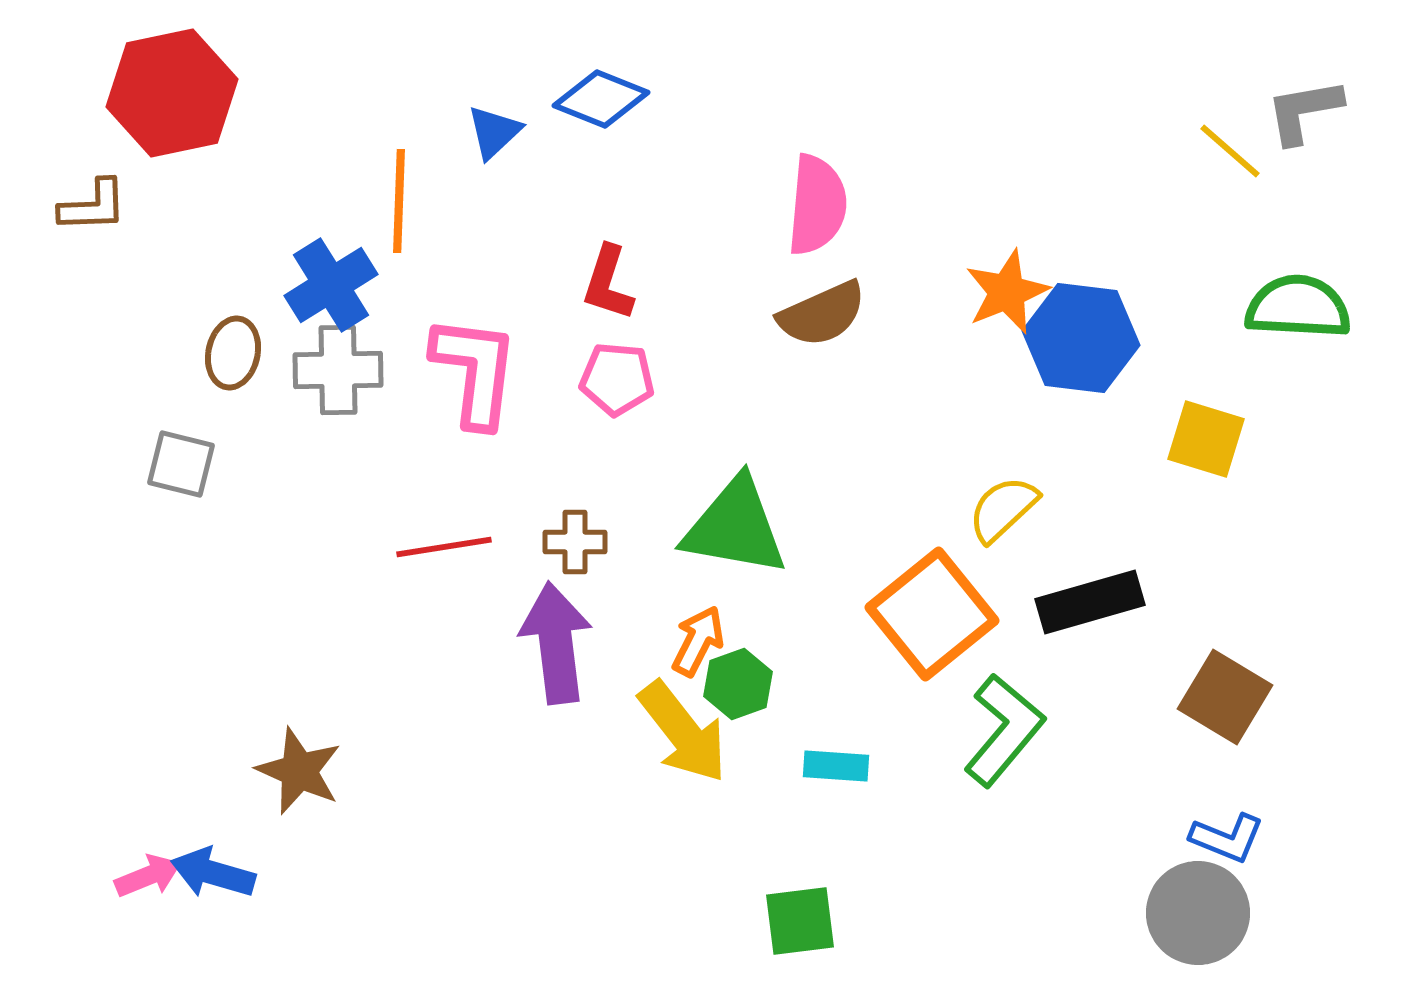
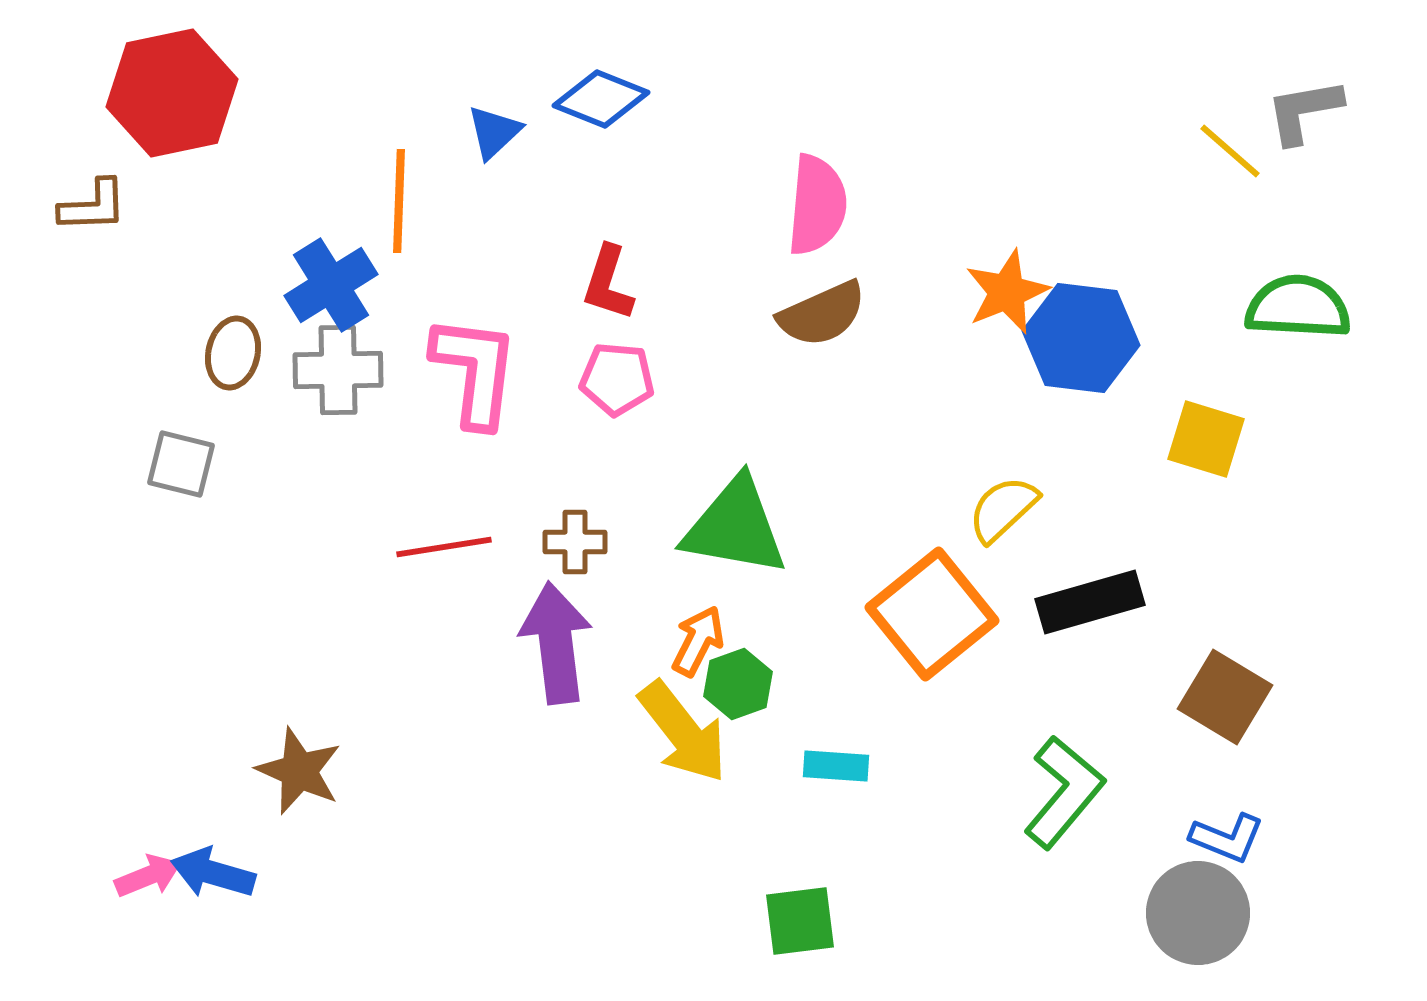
green L-shape: moved 60 px right, 62 px down
